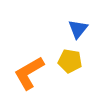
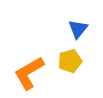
yellow pentagon: rotated 25 degrees counterclockwise
